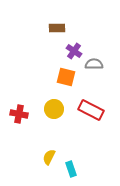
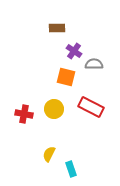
red rectangle: moved 3 px up
red cross: moved 5 px right
yellow semicircle: moved 3 px up
